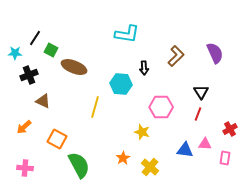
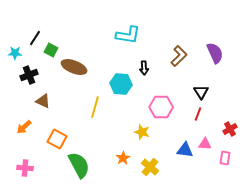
cyan L-shape: moved 1 px right, 1 px down
brown L-shape: moved 3 px right
